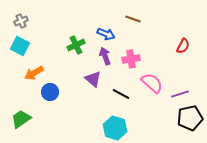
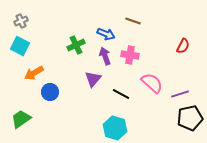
brown line: moved 2 px down
pink cross: moved 1 px left, 4 px up; rotated 18 degrees clockwise
purple triangle: rotated 30 degrees clockwise
